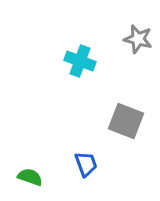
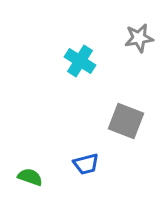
gray star: moved 1 px right, 1 px up; rotated 24 degrees counterclockwise
cyan cross: rotated 12 degrees clockwise
blue trapezoid: rotated 96 degrees clockwise
